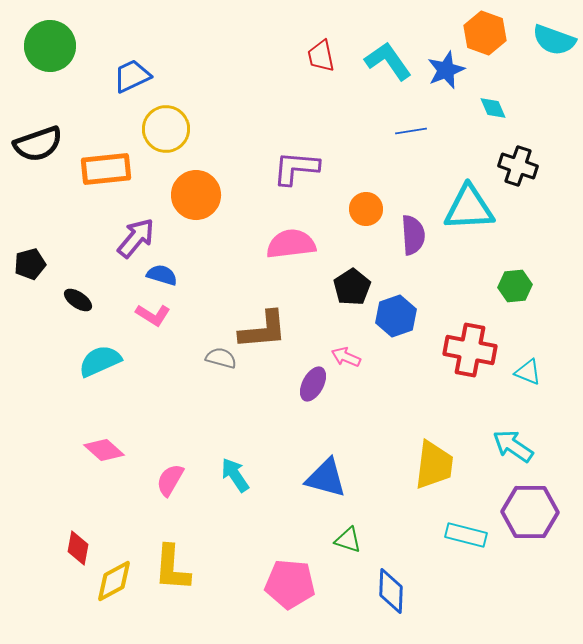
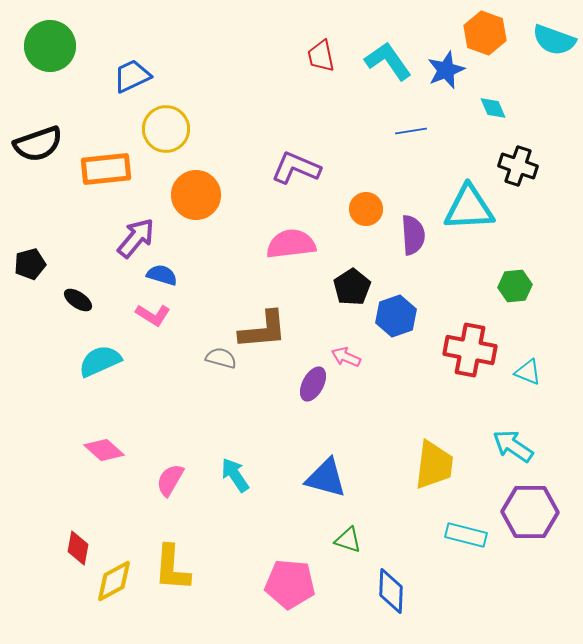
purple L-shape at (296, 168): rotated 18 degrees clockwise
